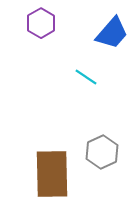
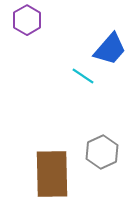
purple hexagon: moved 14 px left, 3 px up
blue trapezoid: moved 2 px left, 16 px down
cyan line: moved 3 px left, 1 px up
